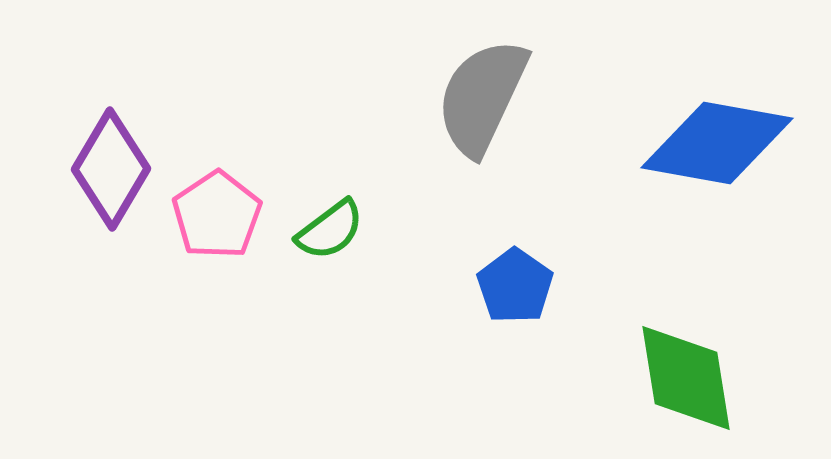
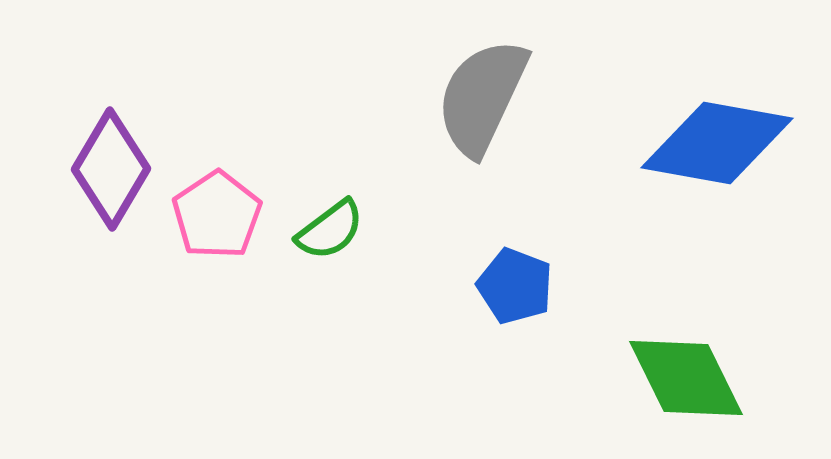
blue pentagon: rotated 14 degrees counterclockwise
green diamond: rotated 17 degrees counterclockwise
